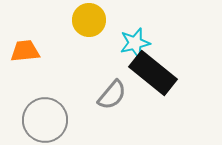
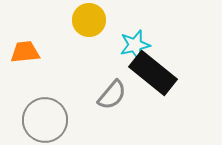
cyan star: moved 2 px down
orange trapezoid: moved 1 px down
